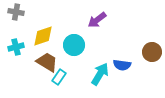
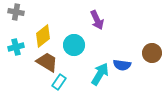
purple arrow: rotated 78 degrees counterclockwise
yellow diamond: rotated 20 degrees counterclockwise
brown circle: moved 1 px down
cyan rectangle: moved 5 px down
